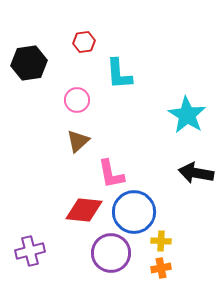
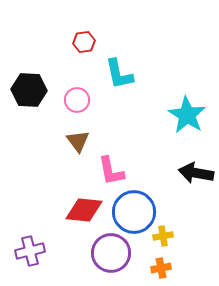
black hexagon: moved 27 px down; rotated 12 degrees clockwise
cyan L-shape: rotated 8 degrees counterclockwise
brown triangle: rotated 25 degrees counterclockwise
pink L-shape: moved 3 px up
yellow cross: moved 2 px right, 5 px up; rotated 12 degrees counterclockwise
